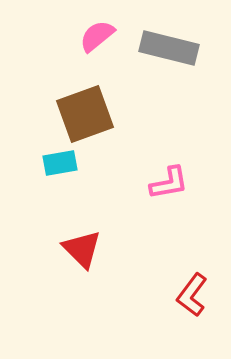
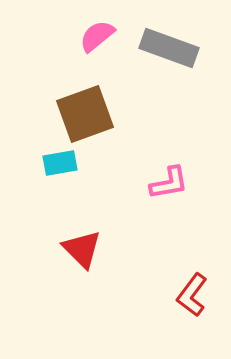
gray rectangle: rotated 6 degrees clockwise
